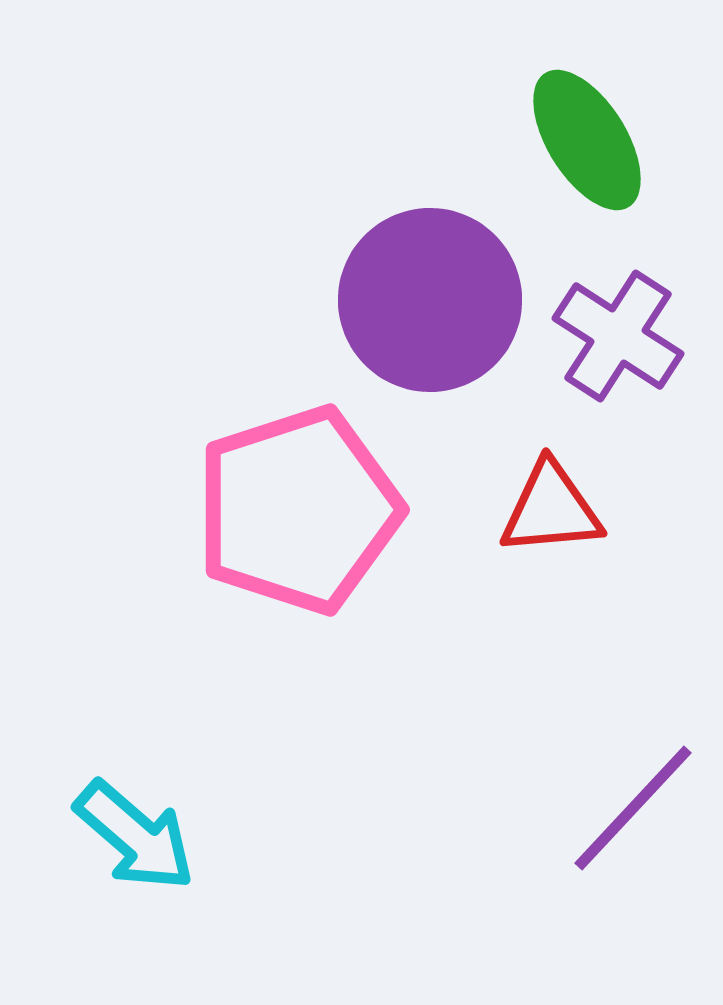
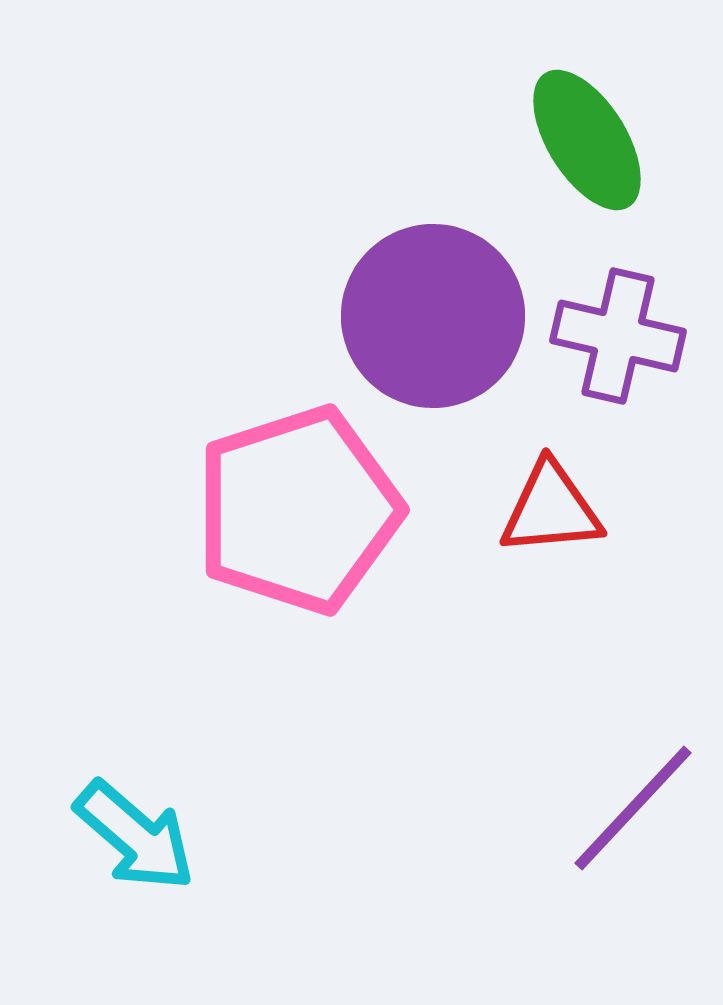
purple circle: moved 3 px right, 16 px down
purple cross: rotated 20 degrees counterclockwise
